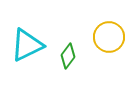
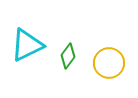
yellow circle: moved 26 px down
